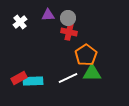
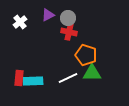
purple triangle: rotated 24 degrees counterclockwise
orange pentagon: rotated 20 degrees counterclockwise
red rectangle: rotated 56 degrees counterclockwise
